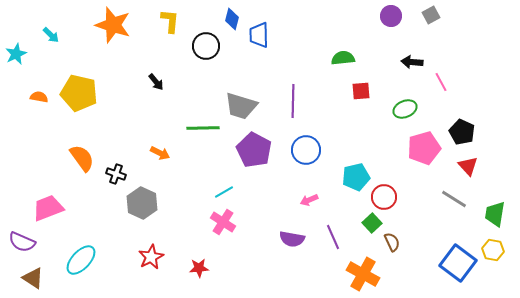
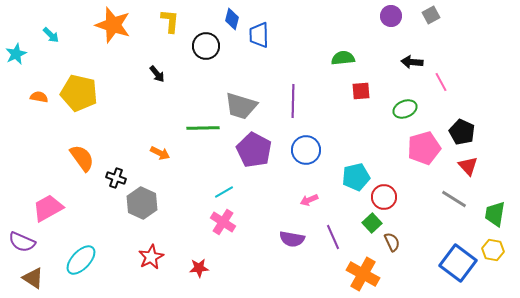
black arrow at (156, 82): moved 1 px right, 8 px up
black cross at (116, 174): moved 4 px down
pink trapezoid at (48, 208): rotated 8 degrees counterclockwise
